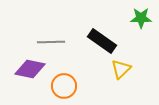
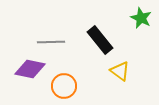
green star: rotated 25 degrees clockwise
black rectangle: moved 2 px left, 1 px up; rotated 16 degrees clockwise
yellow triangle: moved 1 px left, 2 px down; rotated 40 degrees counterclockwise
